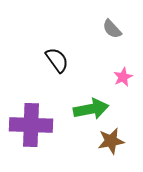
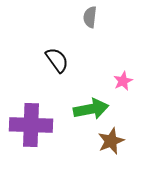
gray semicircle: moved 22 px left, 12 px up; rotated 50 degrees clockwise
pink star: moved 4 px down
brown star: rotated 12 degrees counterclockwise
